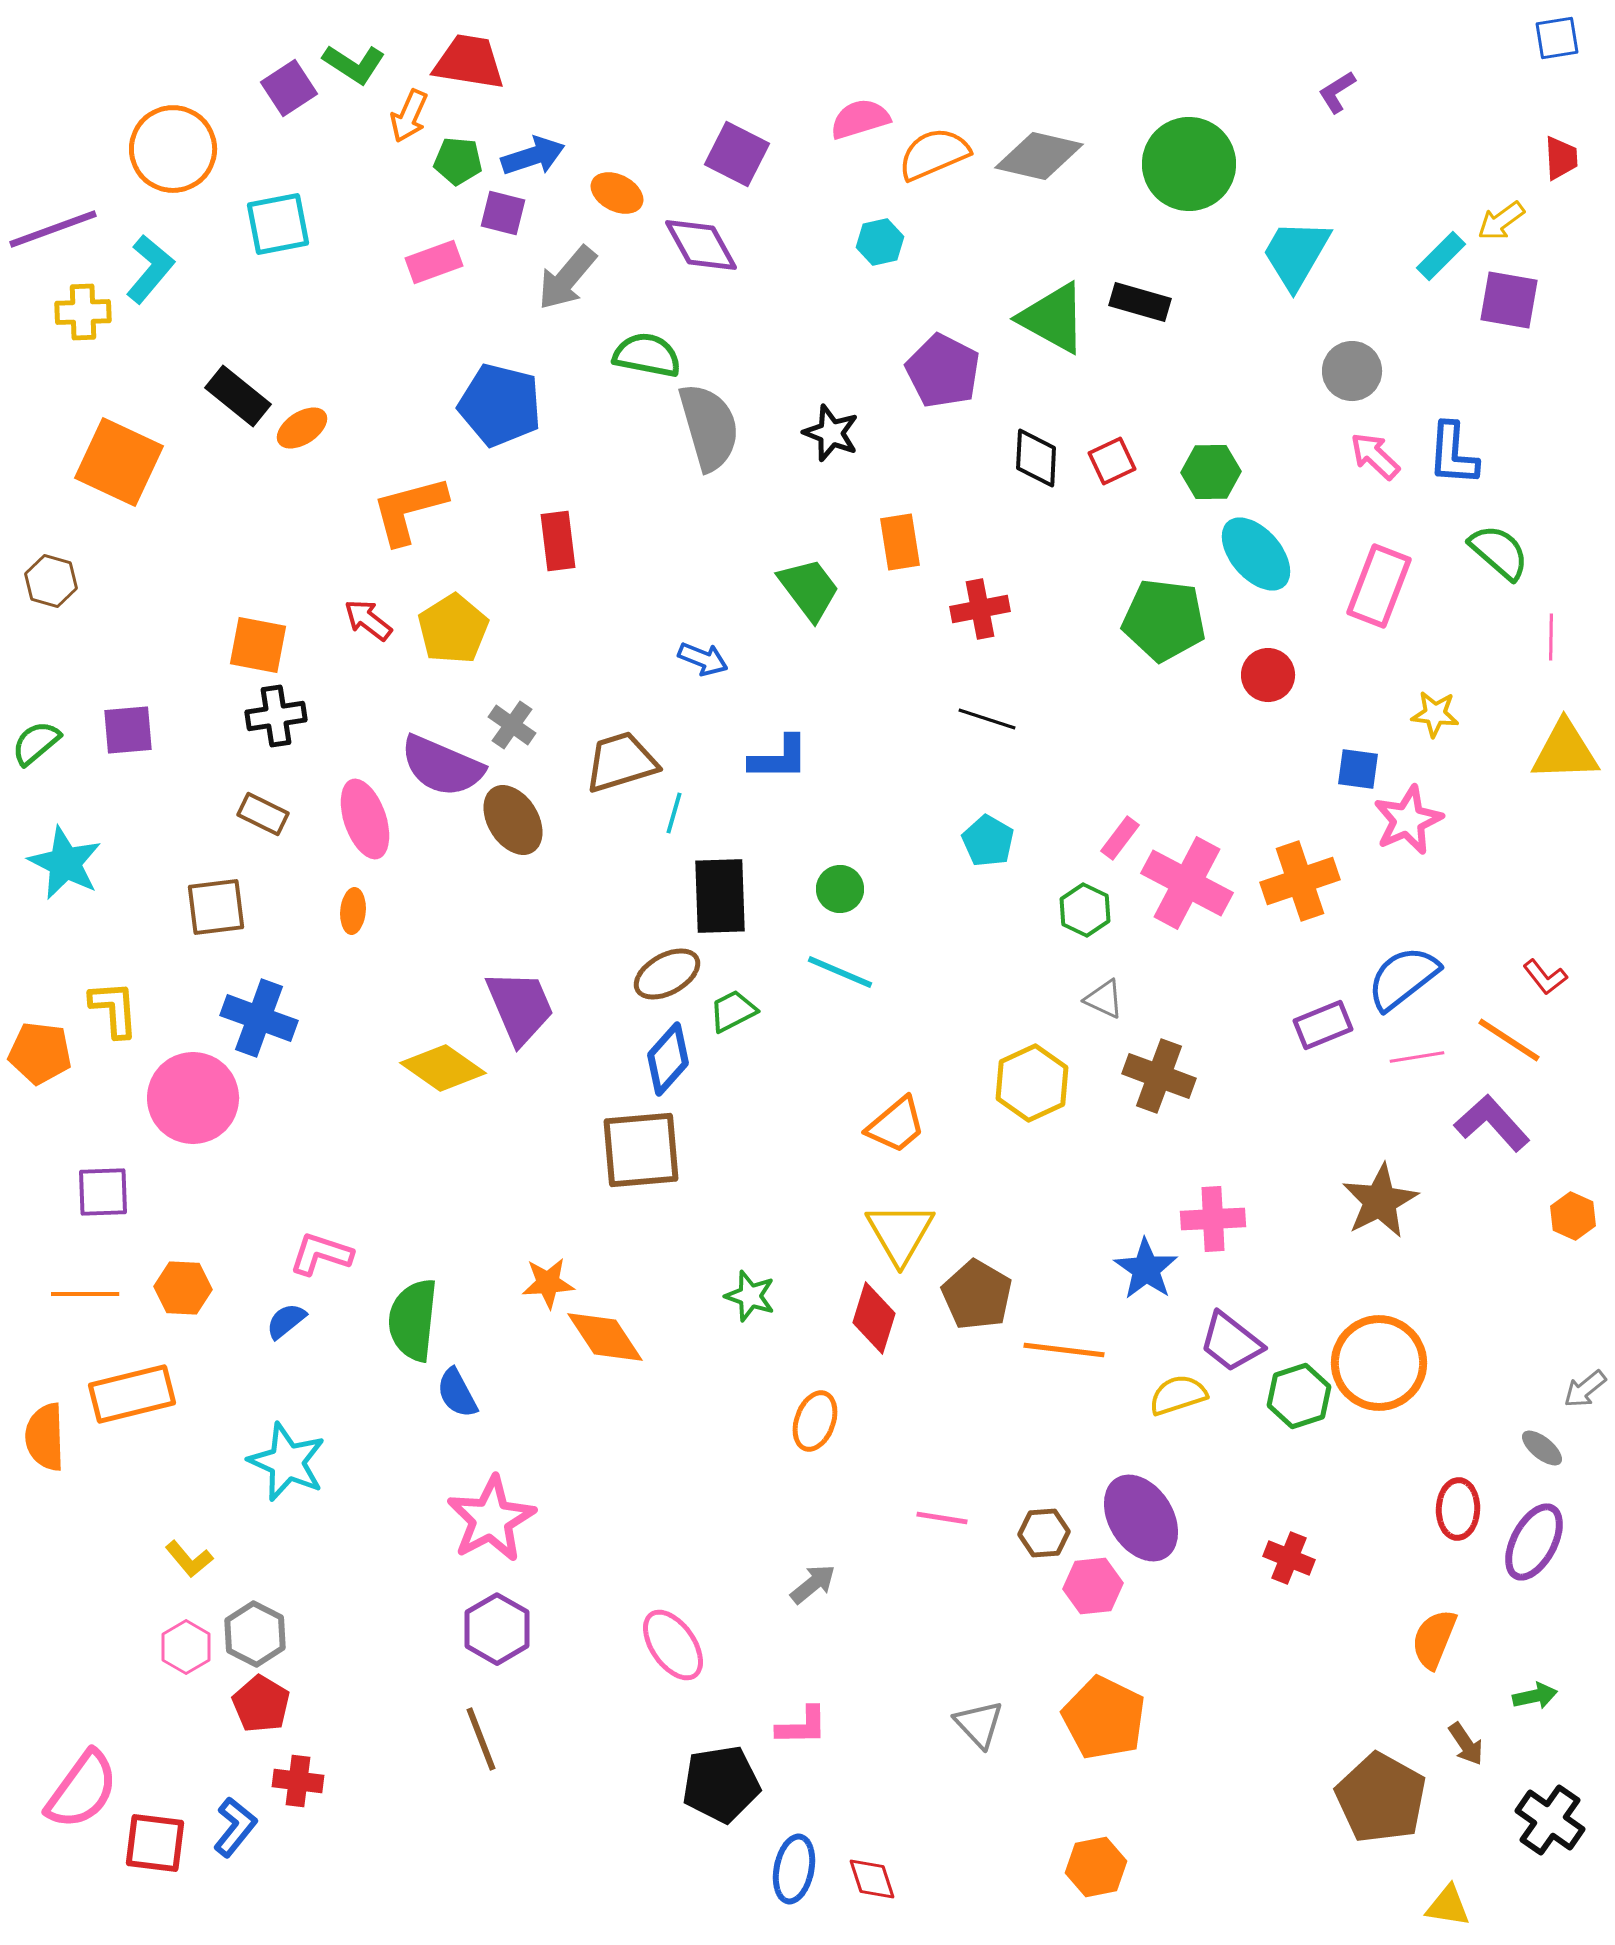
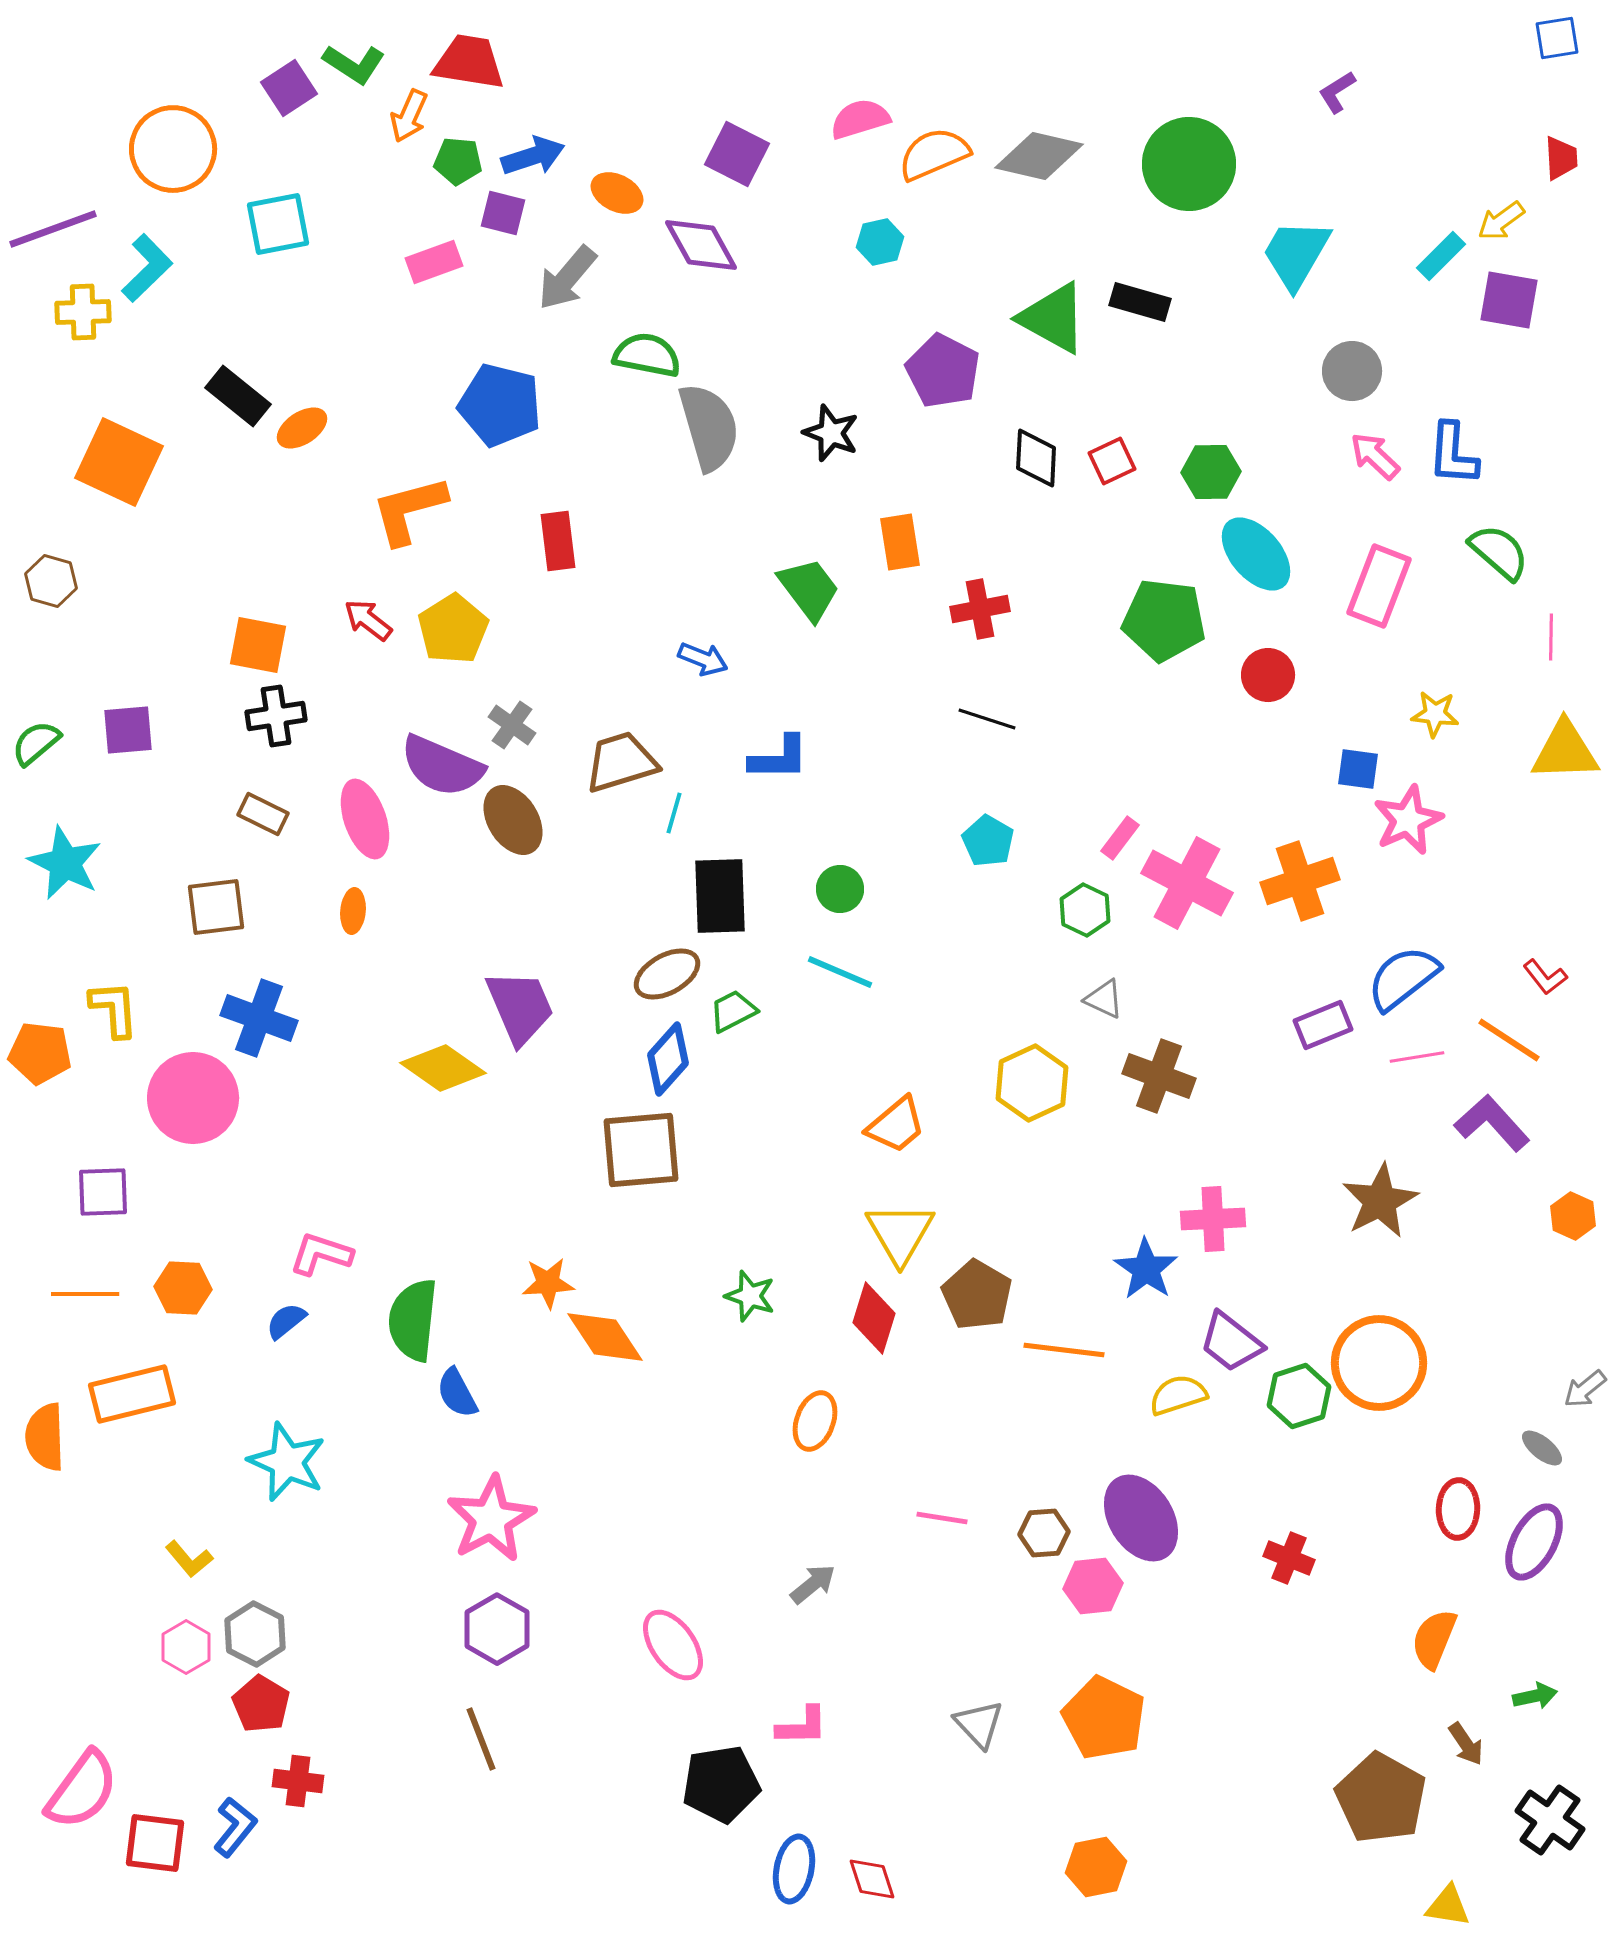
cyan L-shape at (150, 269): moved 3 px left, 1 px up; rotated 6 degrees clockwise
